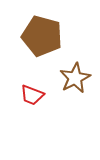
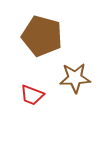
brown star: rotated 24 degrees clockwise
